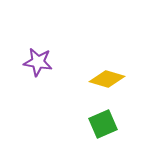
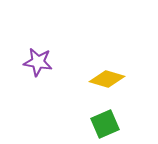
green square: moved 2 px right
